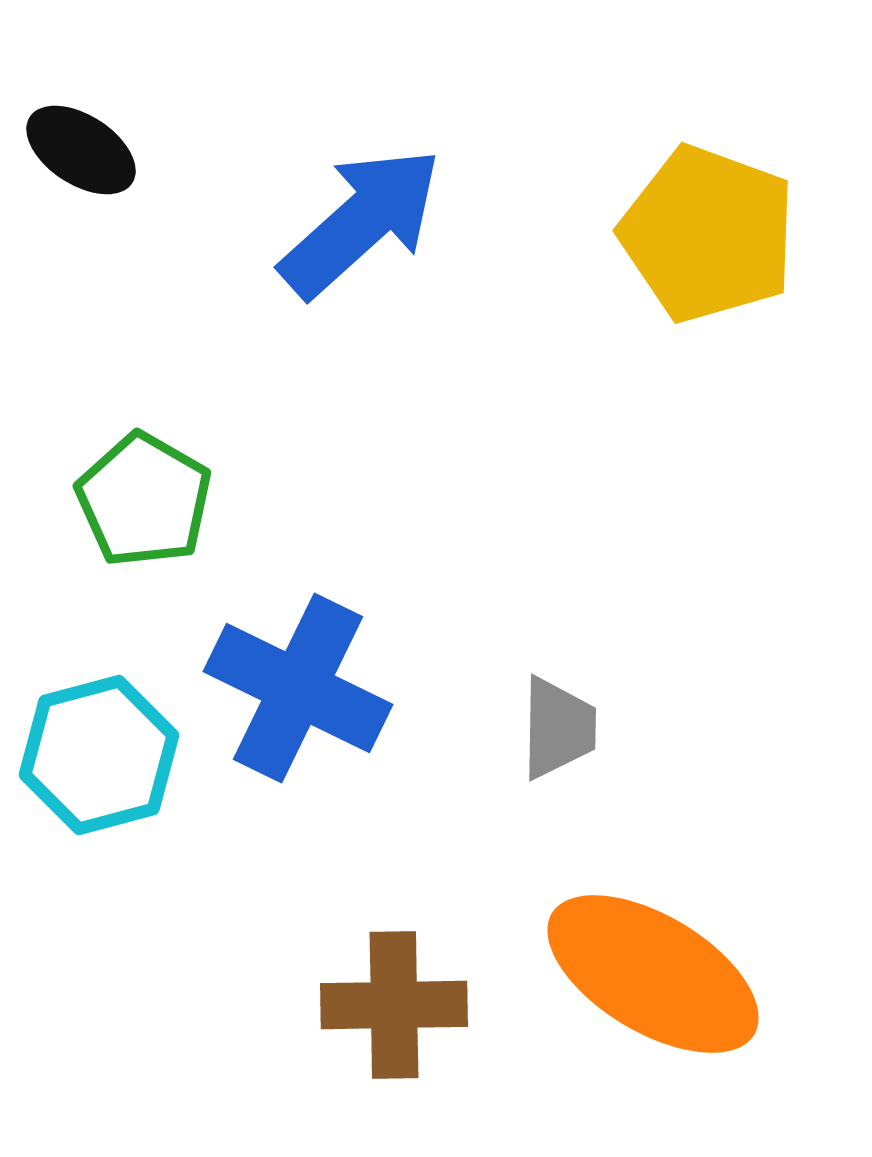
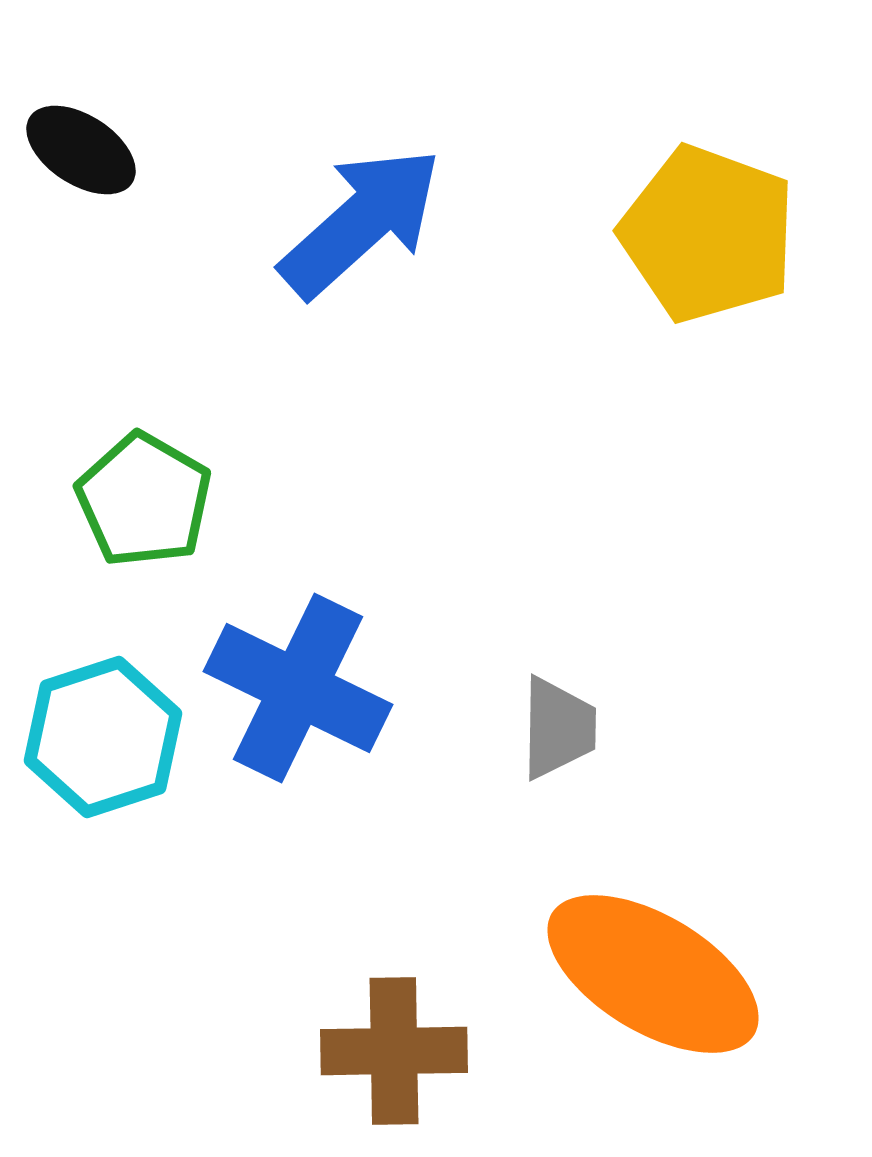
cyan hexagon: moved 4 px right, 18 px up; rotated 3 degrees counterclockwise
brown cross: moved 46 px down
